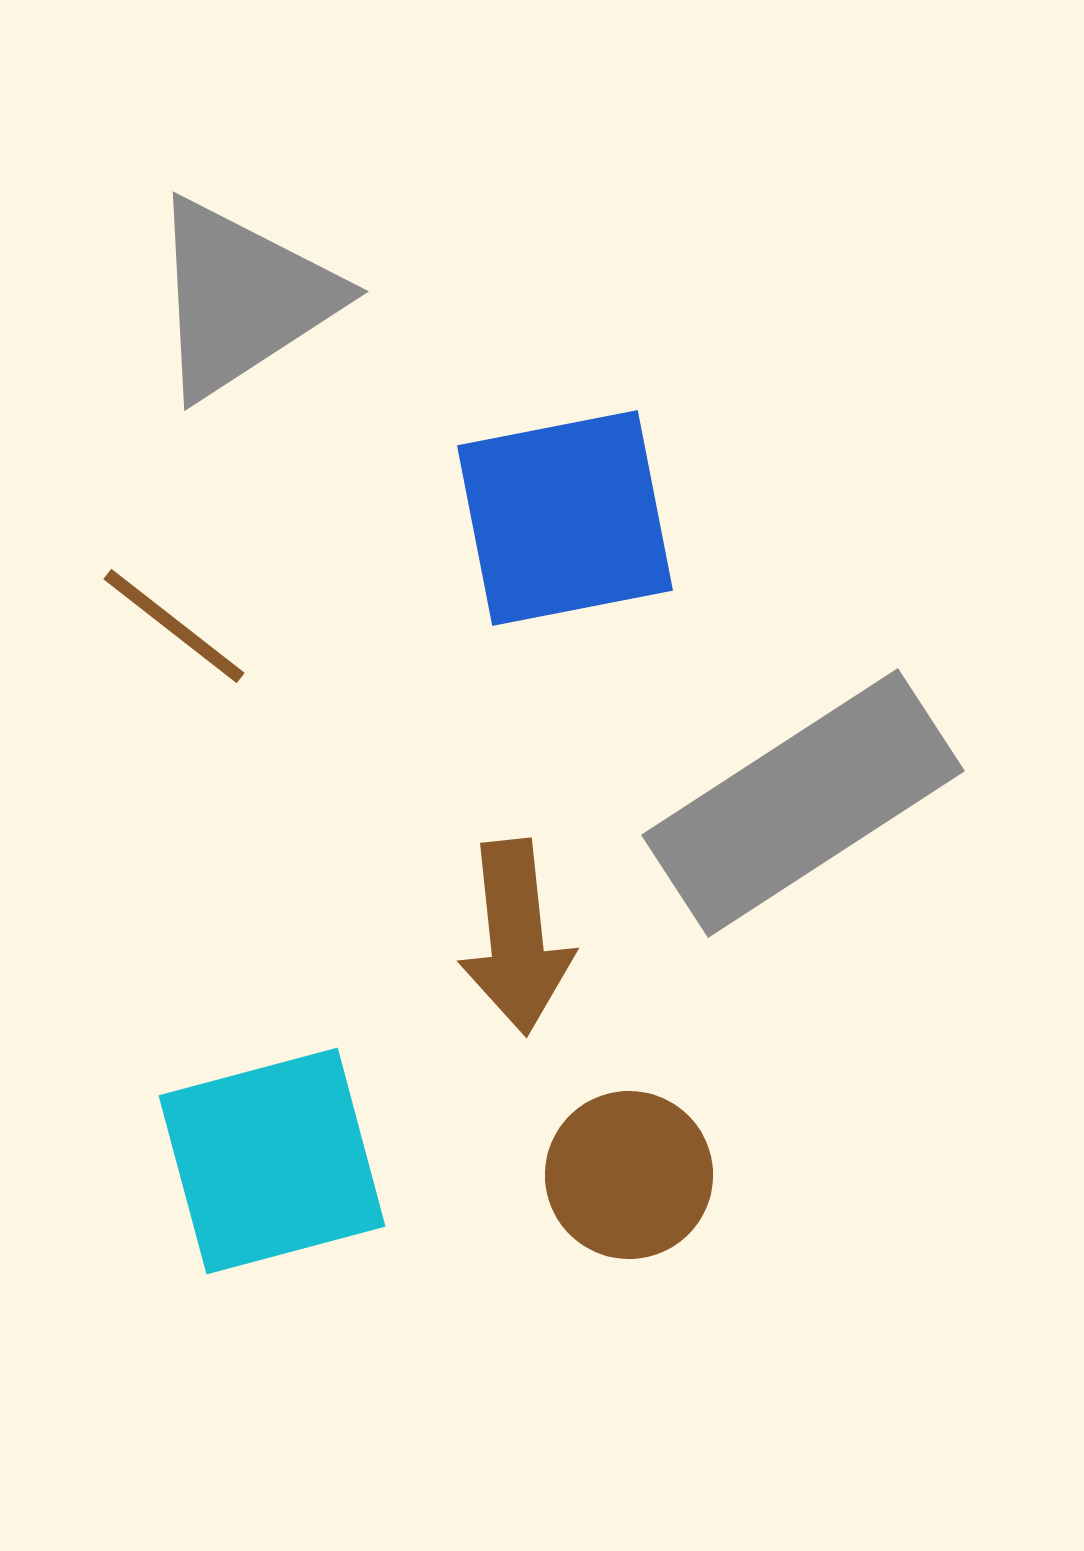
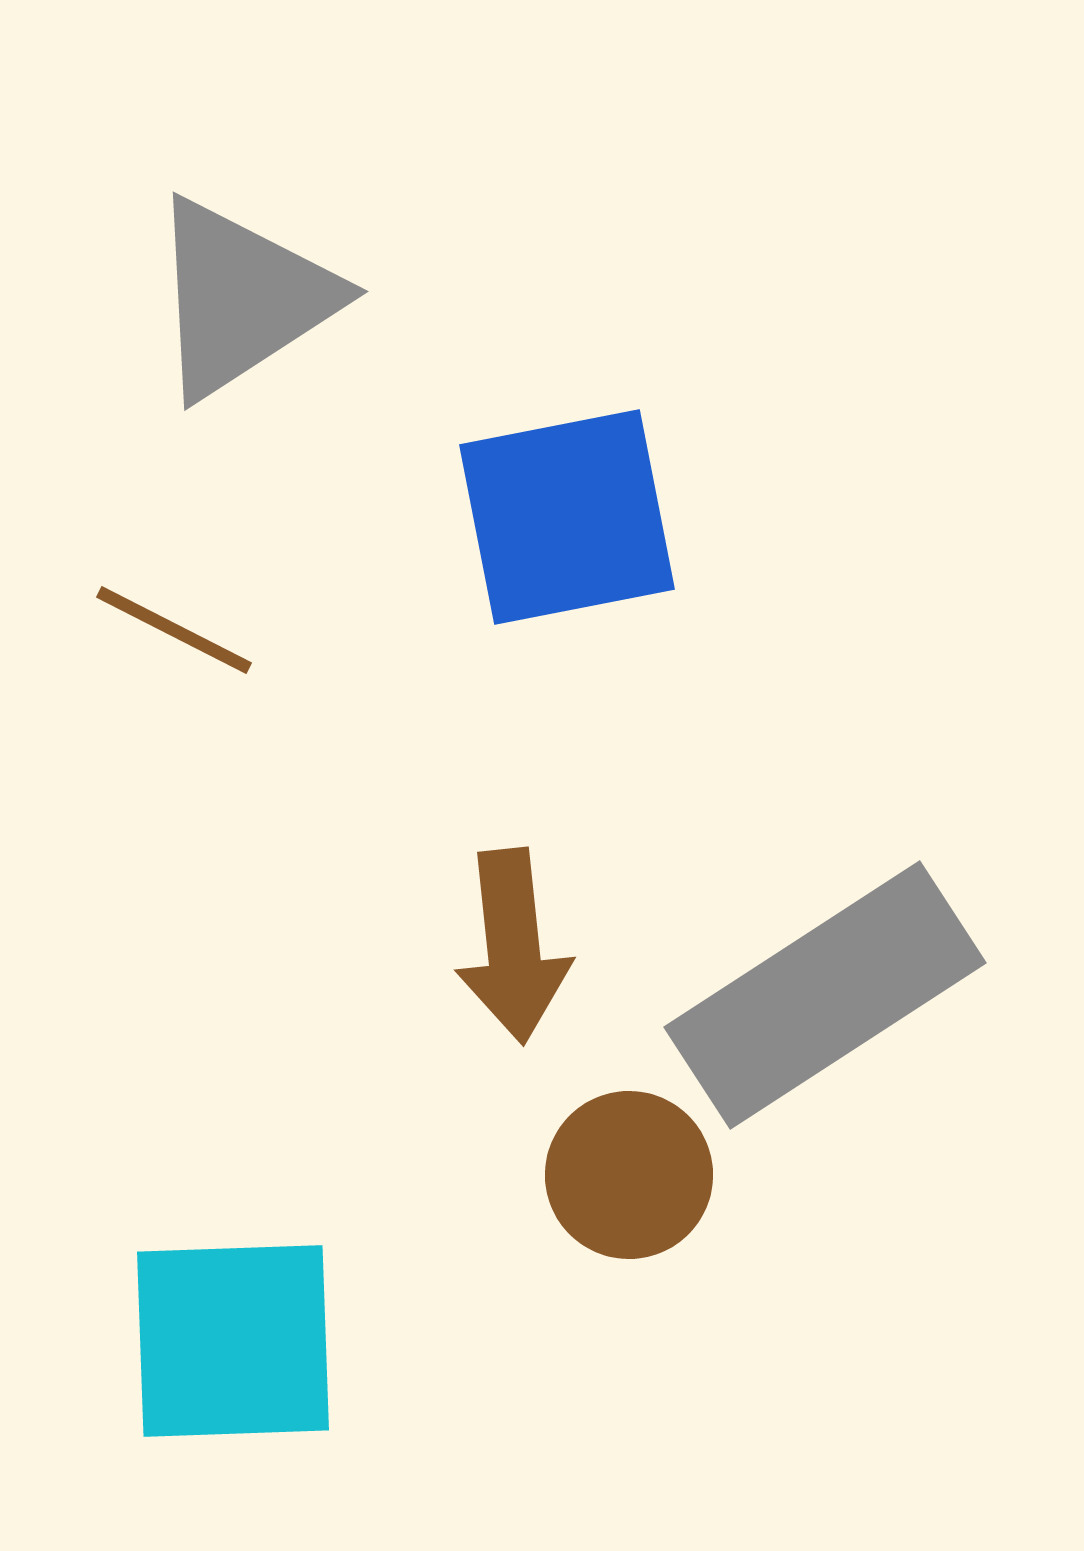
blue square: moved 2 px right, 1 px up
brown line: moved 4 px down; rotated 11 degrees counterclockwise
gray rectangle: moved 22 px right, 192 px down
brown arrow: moved 3 px left, 9 px down
cyan square: moved 39 px left, 180 px down; rotated 13 degrees clockwise
